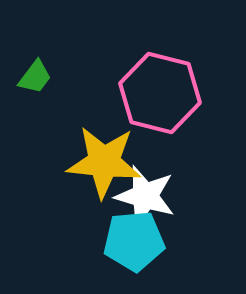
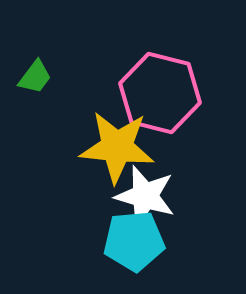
yellow star: moved 13 px right, 15 px up
